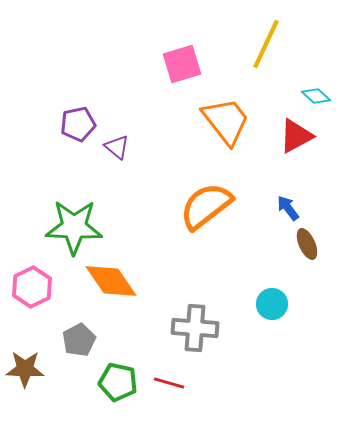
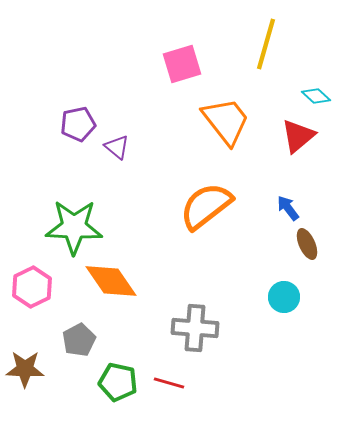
yellow line: rotated 9 degrees counterclockwise
red triangle: moved 2 px right; rotated 12 degrees counterclockwise
cyan circle: moved 12 px right, 7 px up
